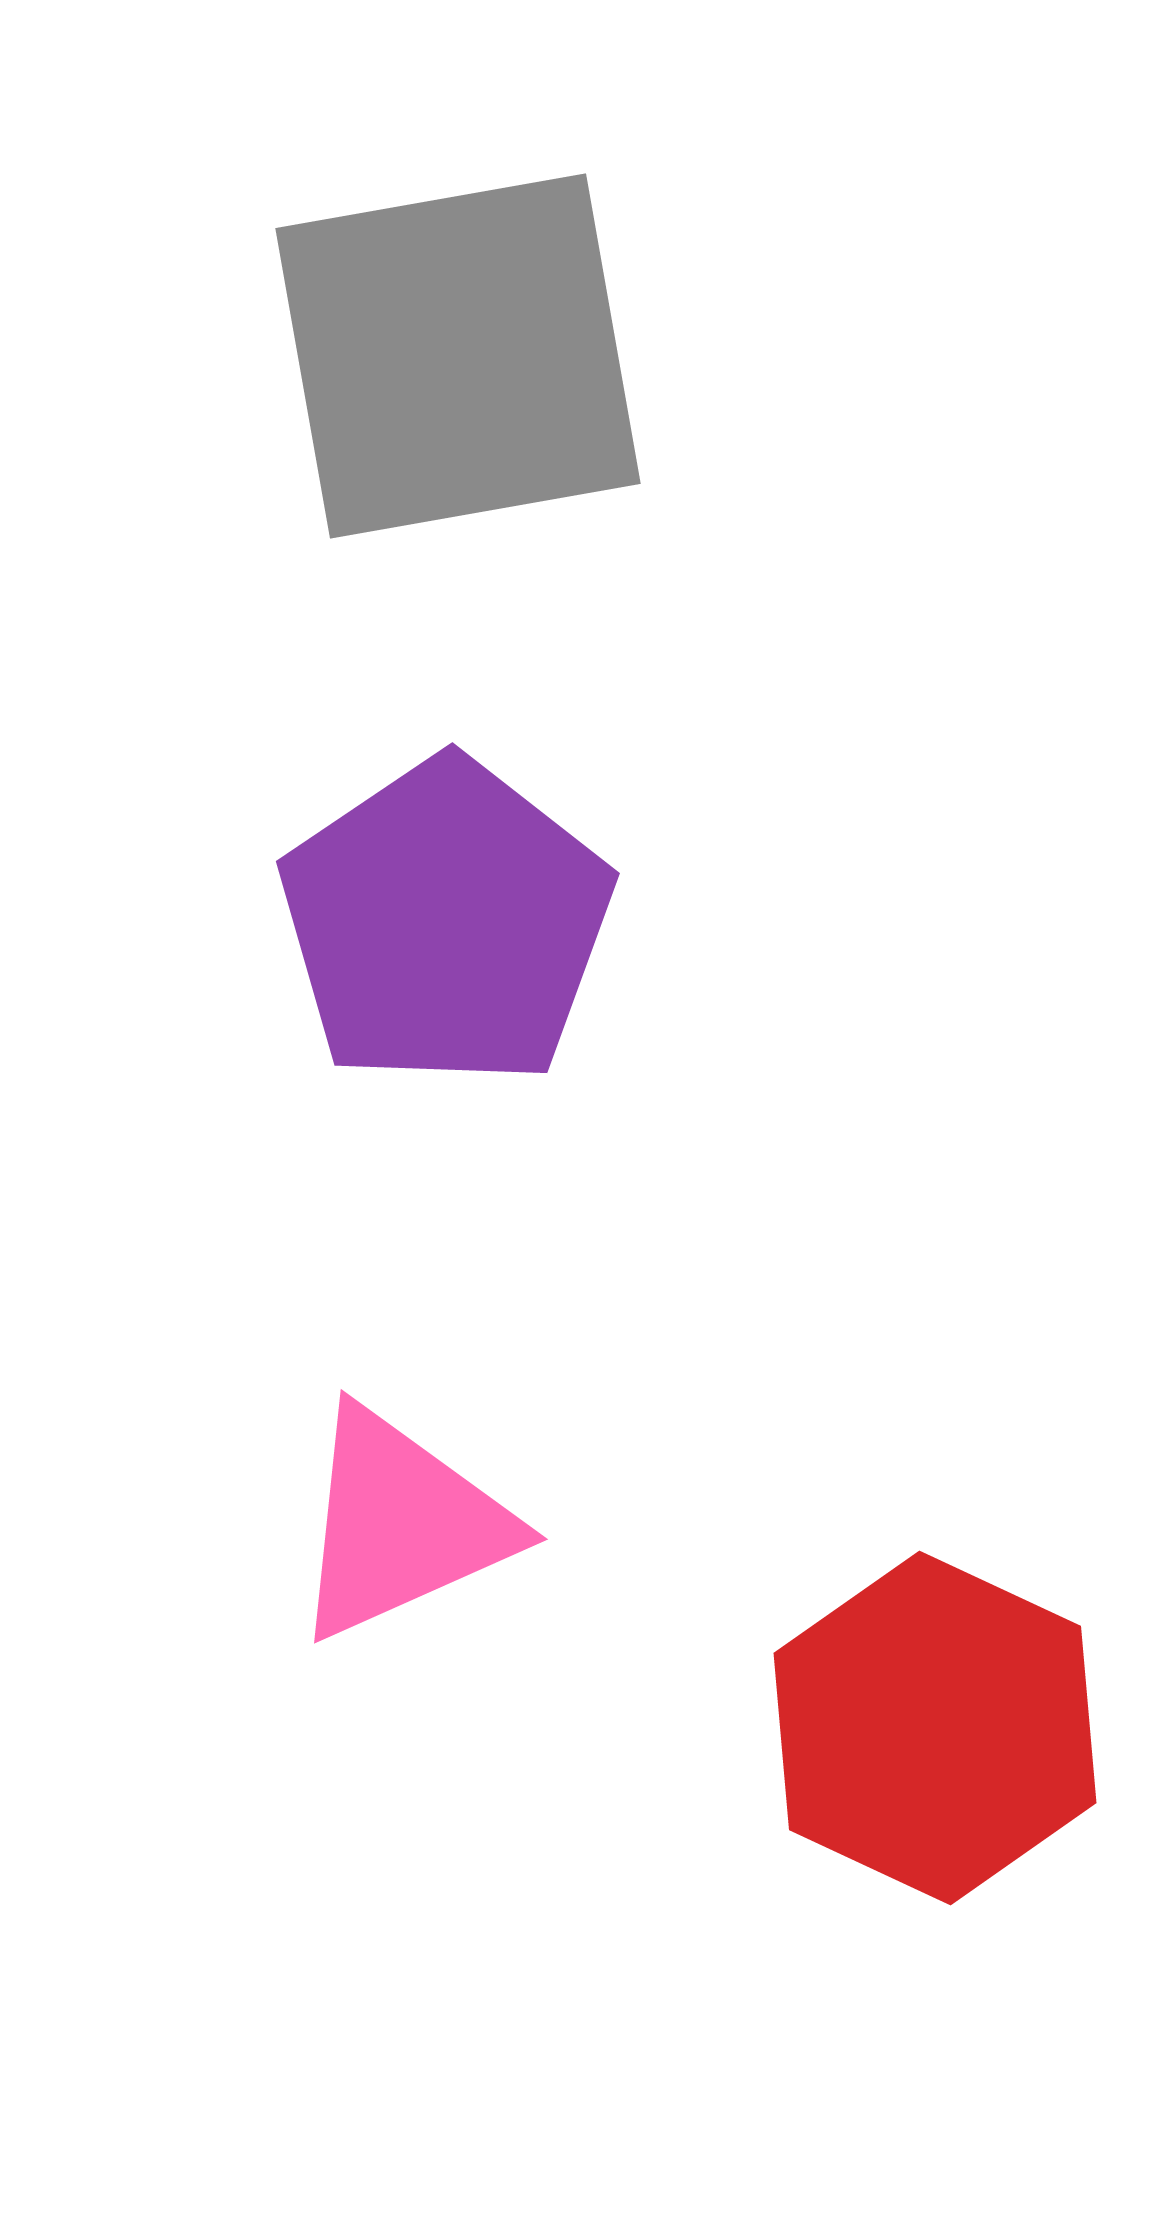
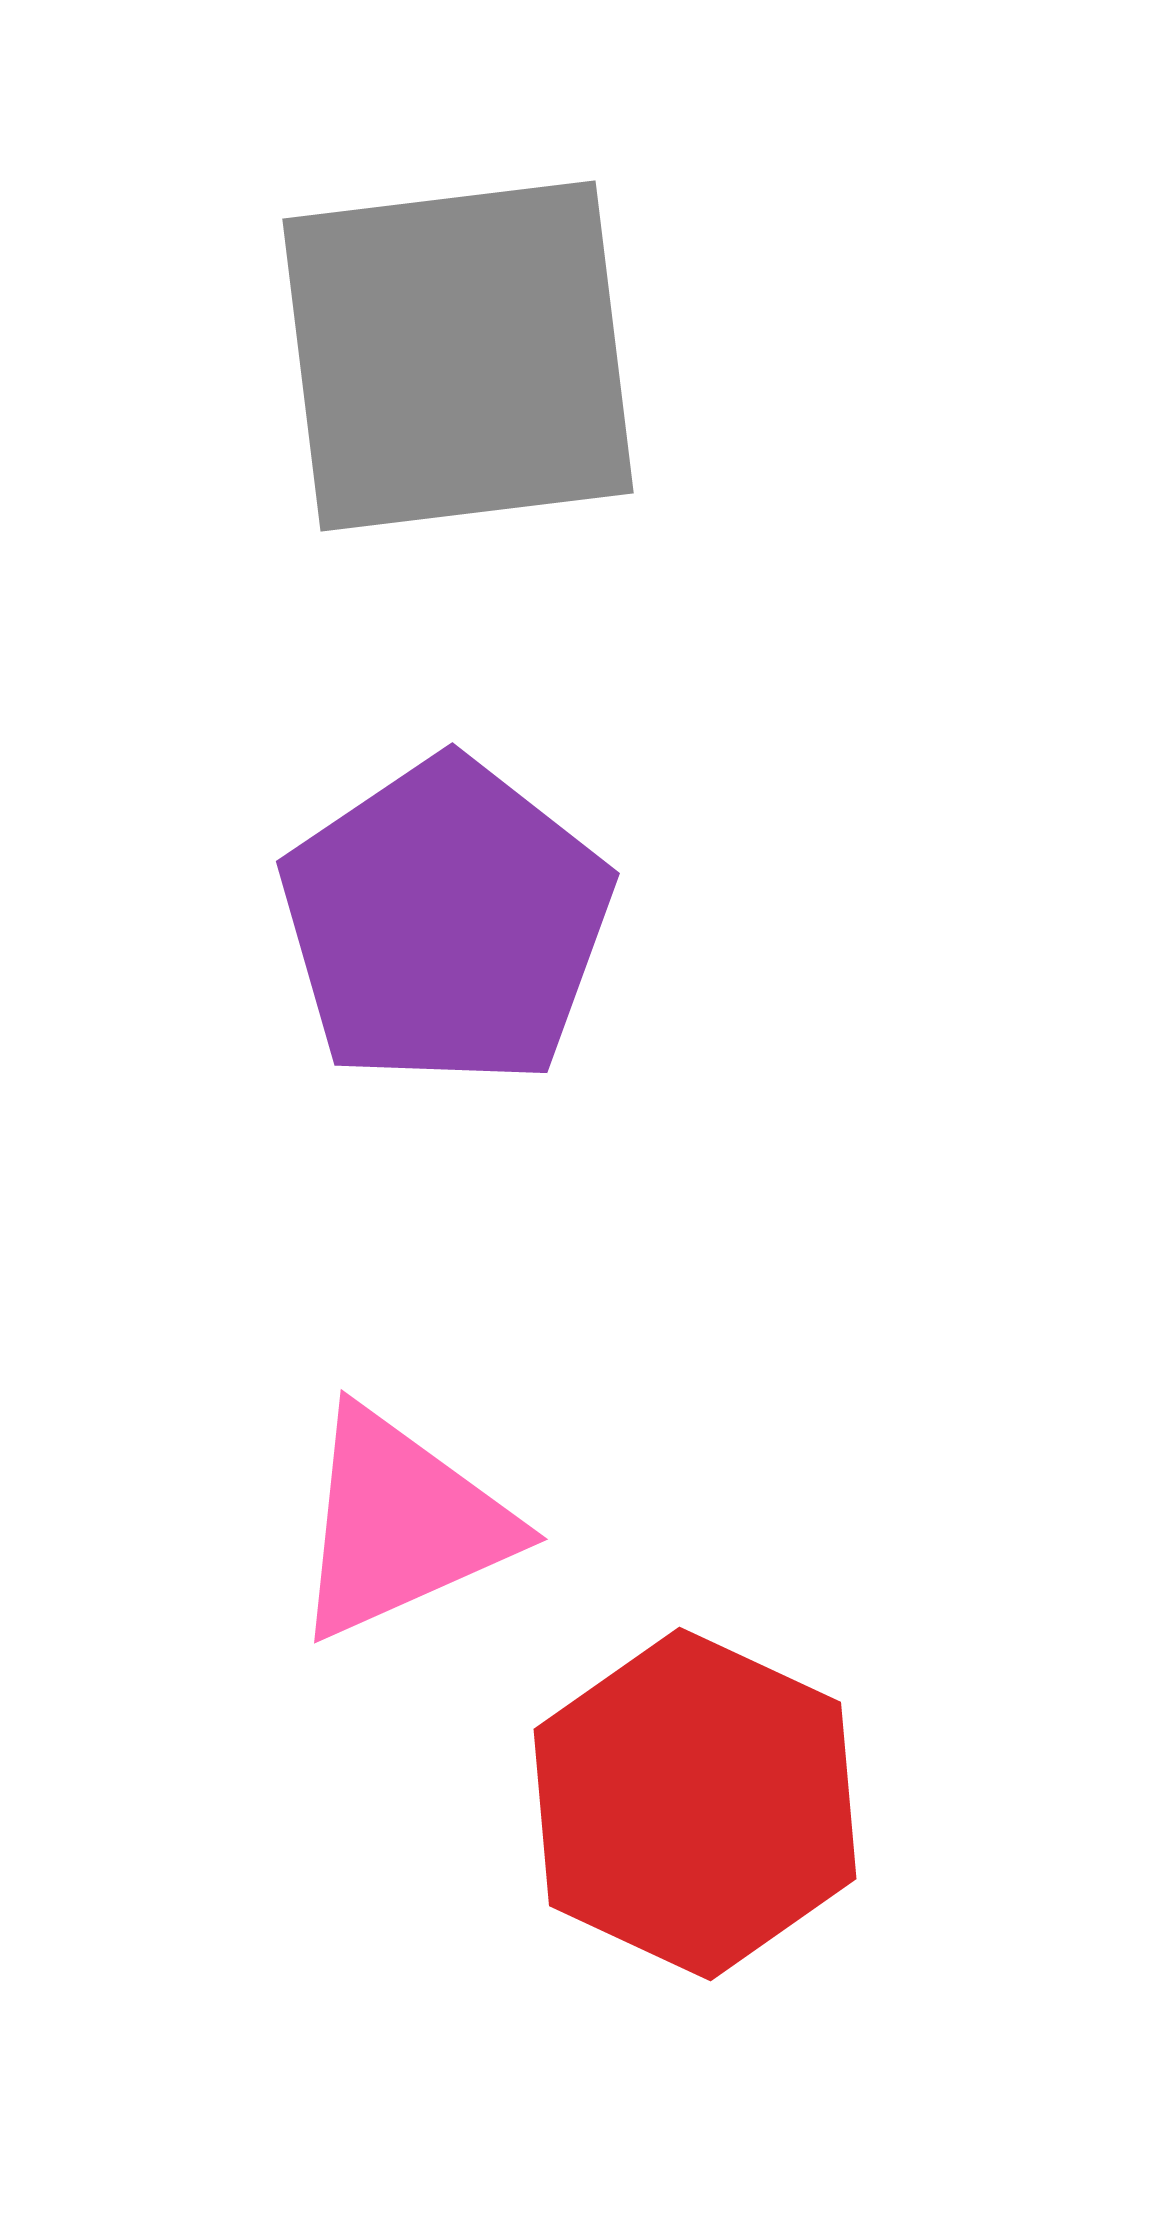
gray square: rotated 3 degrees clockwise
red hexagon: moved 240 px left, 76 px down
